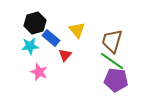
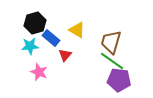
yellow triangle: rotated 18 degrees counterclockwise
brown trapezoid: moved 1 px left, 1 px down
purple pentagon: moved 3 px right
